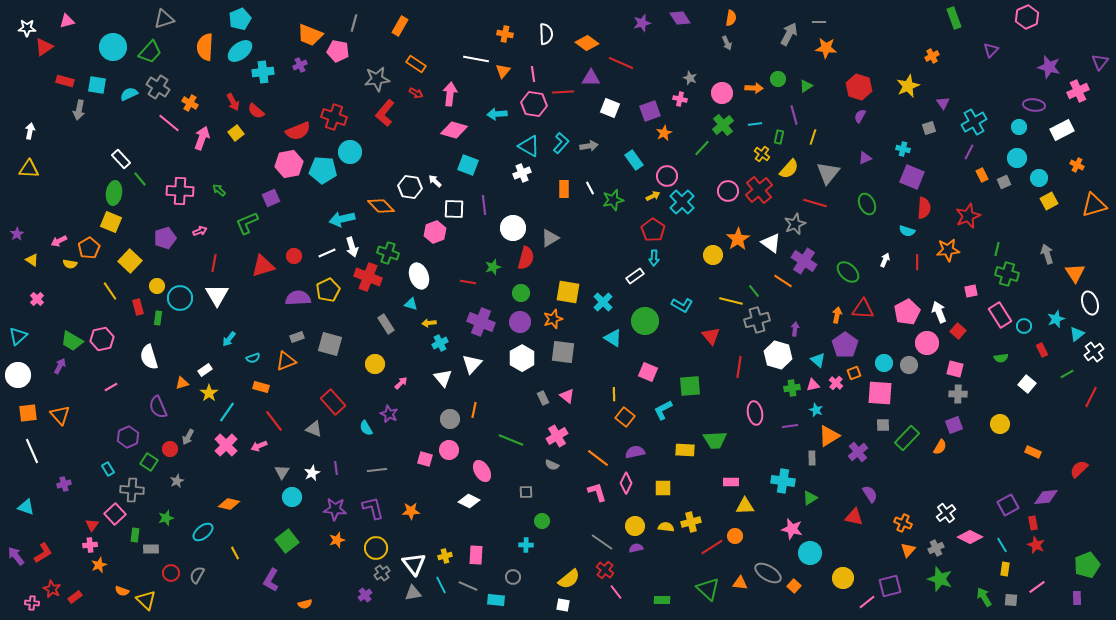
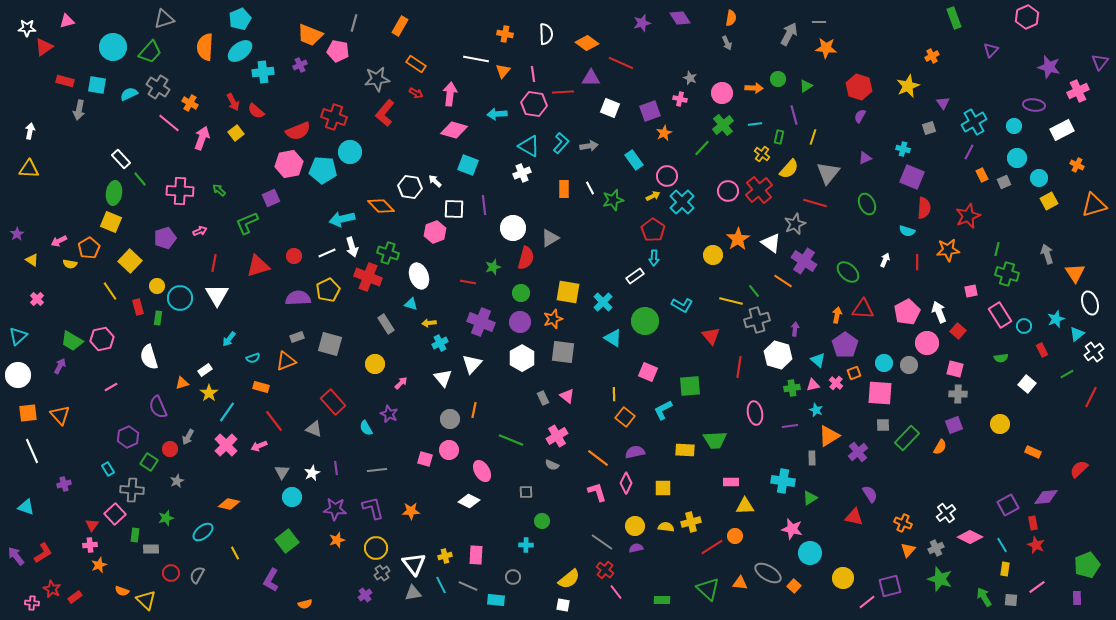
cyan circle at (1019, 127): moved 5 px left, 1 px up
red triangle at (263, 266): moved 5 px left
